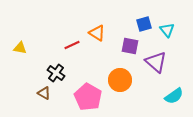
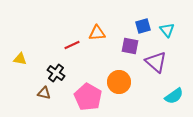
blue square: moved 1 px left, 2 px down
orange triangle: rotated 36 degrees counterclockwise
yellow triangle: moved 11 px down
orange circle: moved 1 px left, 2 px down
brown triangle: rotated 16 degrees counterclockwise
